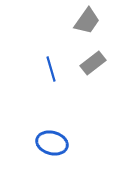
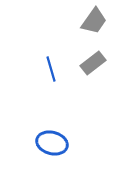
gray trapezoid: moved 7 px right
